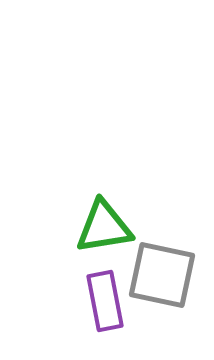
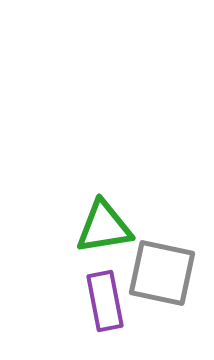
gray square: moved 2 px up
